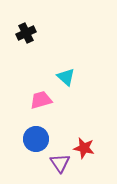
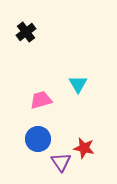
black cross: moved 1 px up; rotated 12 degrees counterclockwise
cyan triangle: moved 12 px right, 7 px down; rotated 18 degrees clockwise
blue circle: moved 2 px right
purple triangle: moved 1 px right, 1 px up
